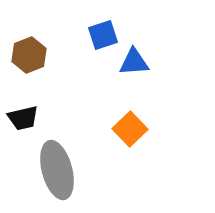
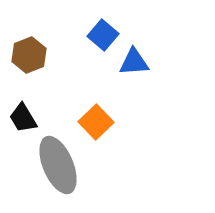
blue square: rotated 32 degrees counterclockwise
black trapezoid: rotated 72 degrees clockwise
orange square: moved 34 px left, 7 px up
gray ellipse: moved 1 px right, 5 px up; rotated 8 degrees counterclockwise
